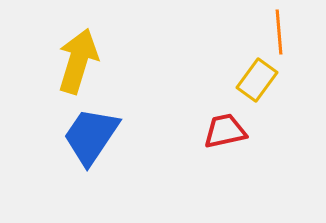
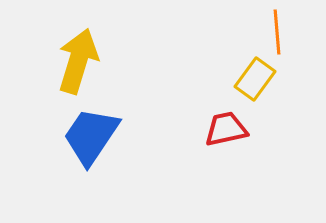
orange line: moved 2 px left
yellow rectangle: moved 2 px left, 1 px up
red trapezoid: moved 1 px right, 2 px up
